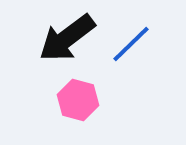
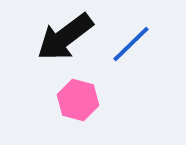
black arrow: moved 2 px left, 1 px up
